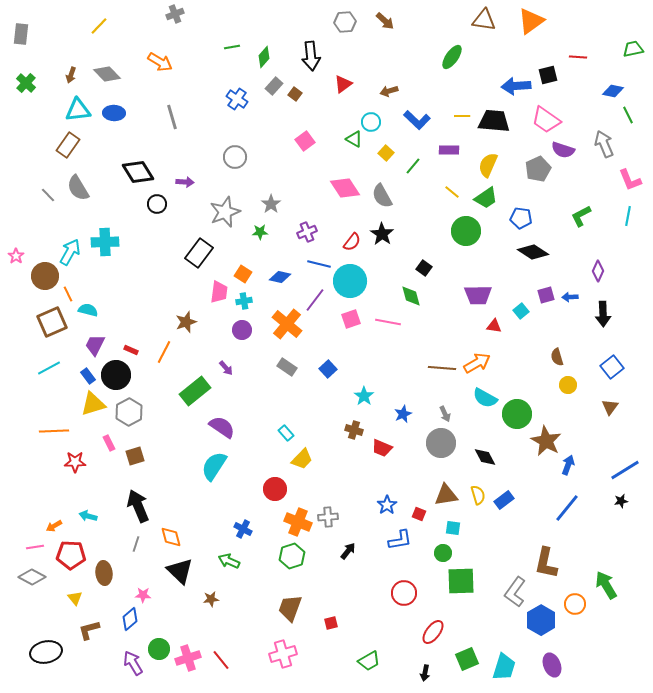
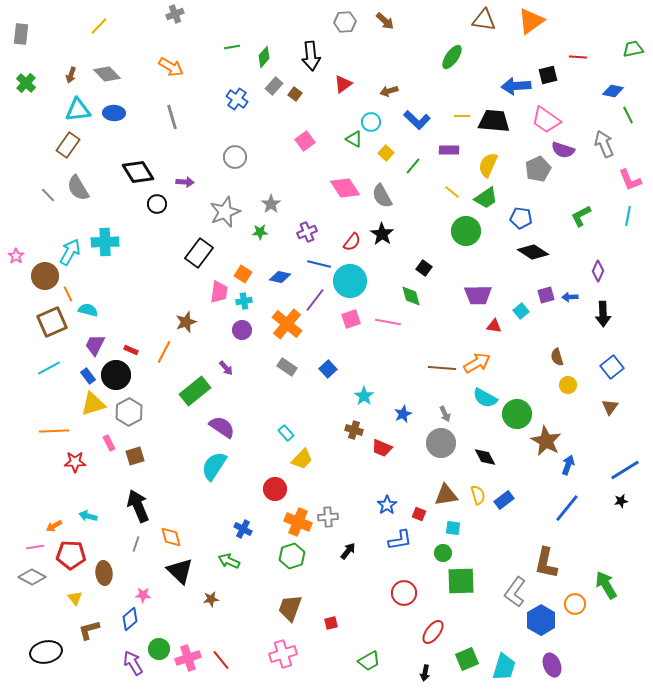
orange arrow at (160, 62): moved 11 px right, 5 px down
